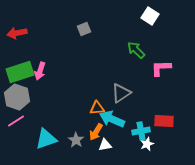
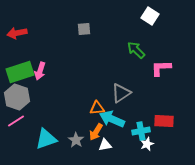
gray square: rotated 16 degrees clockwise
